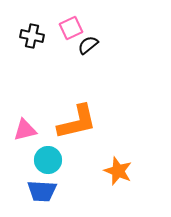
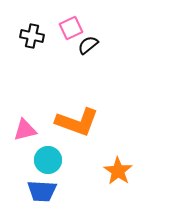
orange L-shape: rotated 33 degrees clockwise
orange star: rotated 12 degrees clockwise
